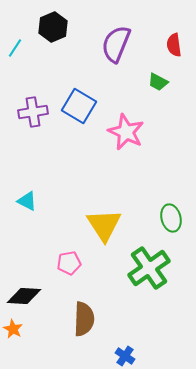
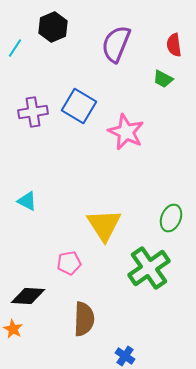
green trapezoid: moved 5 px right, 3 px up
green ellipse: rotated 36 degrees clockwise
black diamond: moved 4 px right
